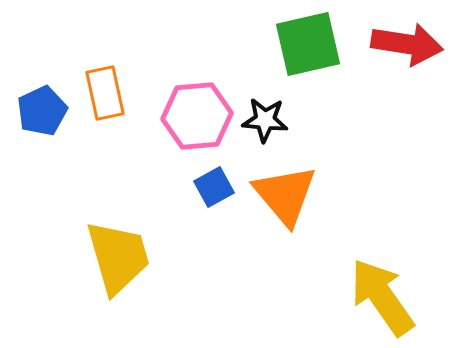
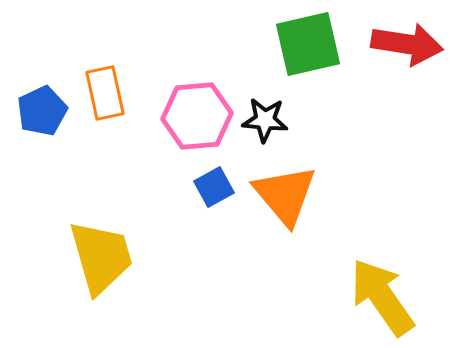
yellow trapezoid: moved 17 px left
